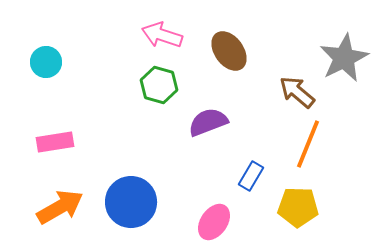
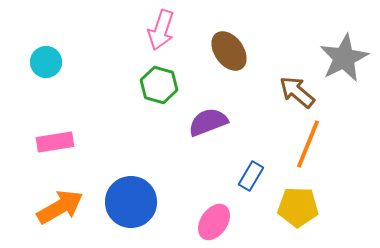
pink arrow: moved 1 px left, 5 px up; rotated 90 degrees counterclockwise
